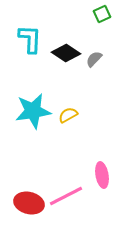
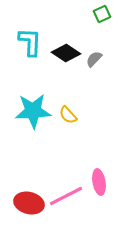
cyan L-shape: moved 3 px down
cyan star: rotated 6 degrees clockwise
yellow semicircle: rotated 102 degrees counterclockwise
pink ellipse: moved 3 px left, 7 px down
